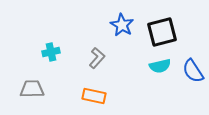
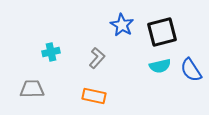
blue semicircle: moved 2 px left, 1 px up
